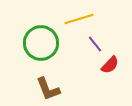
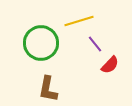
yellow line: moved 2 px down
brown L-shape: rotated 32 degrees clockwise
